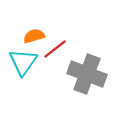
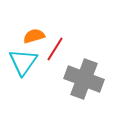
red line: rotated 20 degrees counterclockwise
gray cross: moved 3 px left, 5 px down
